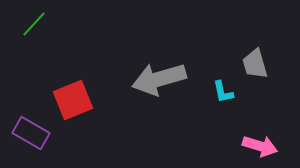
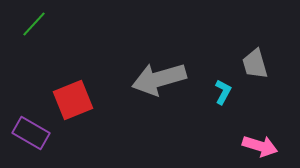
cyan L-shape: rotated 140 degrees counterclockwise
